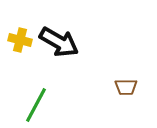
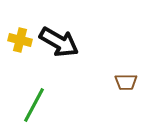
brown trapezoid: moved 5 px up
green line: moved 2 px left
